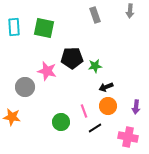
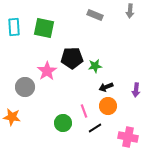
gray rectangle: rotated 49 degrees counterclockwise
pink star: rotated 24 degrees clockwise
purple arrow: moved 17 px up
green circle: moved 2 px right, 1 px down
